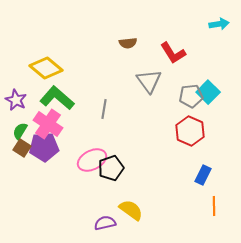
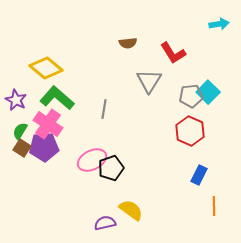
gray triangle: rotated 8 degrees clockwise
blue rectangle: moved 4 px left
